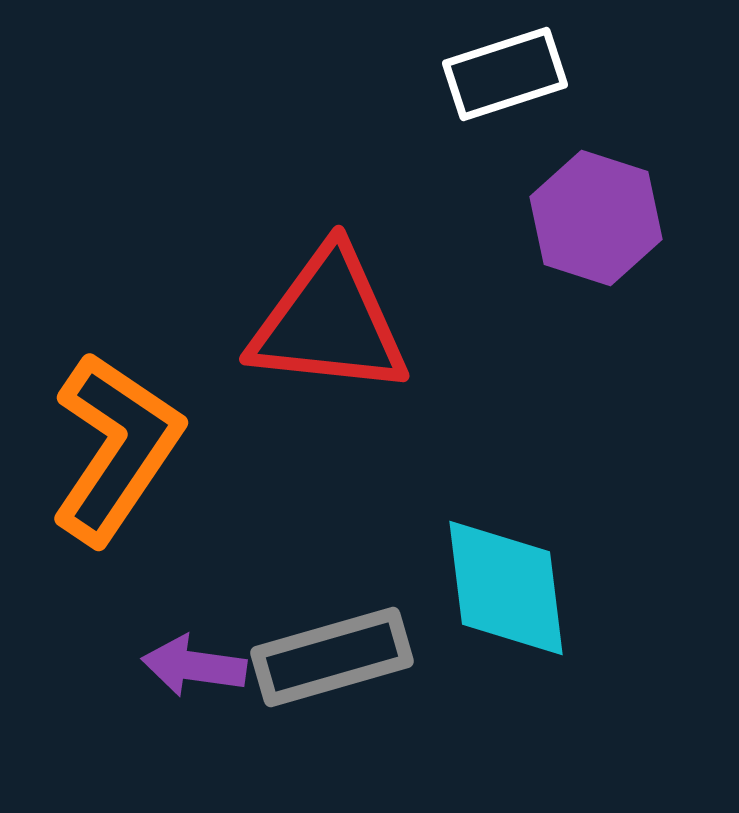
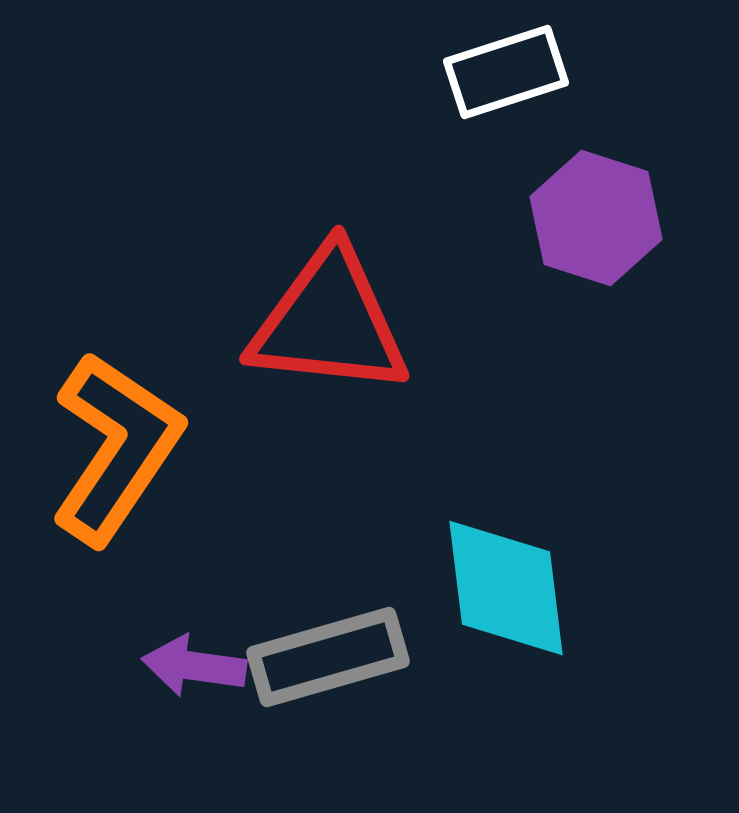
white rectangle: moved 1 px right, 2 px up
gray rectangle: moved 4 px left
